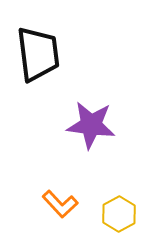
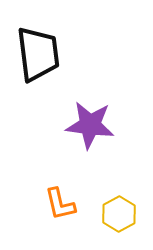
purple star: moved 1 px left
orange L-shape: rotated 30 degrees clockwise
